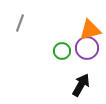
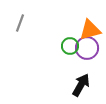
green circle: moved 8 px right, 5 px up
